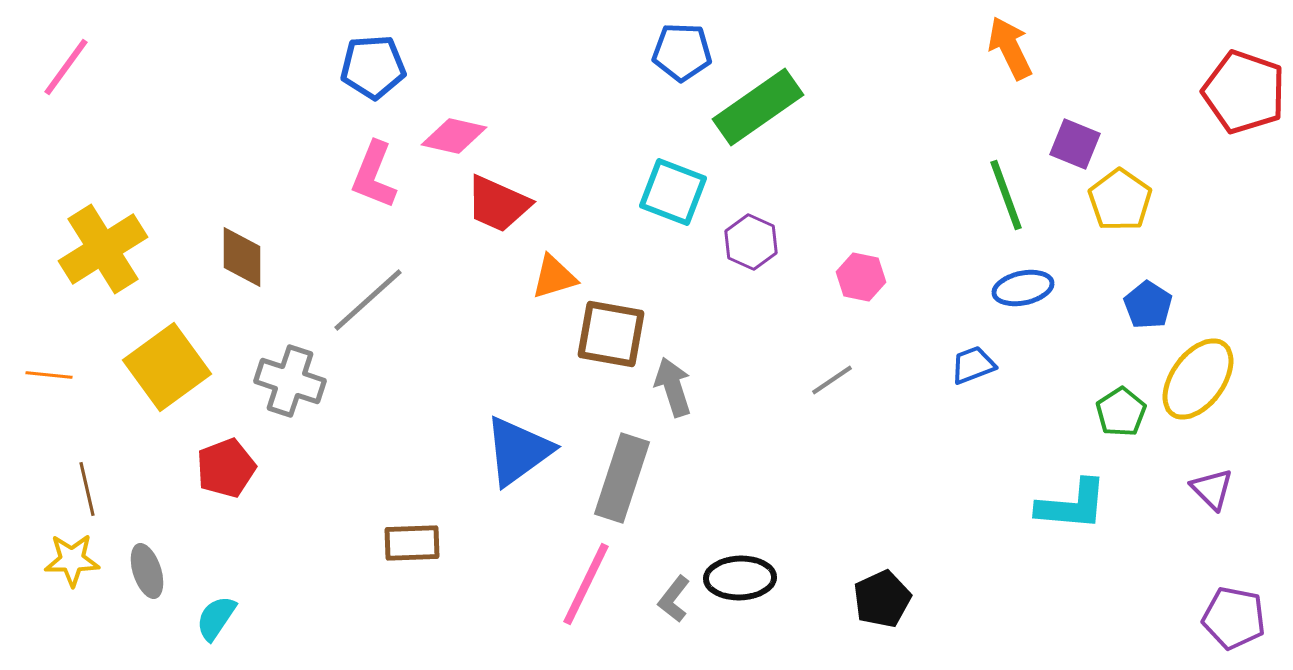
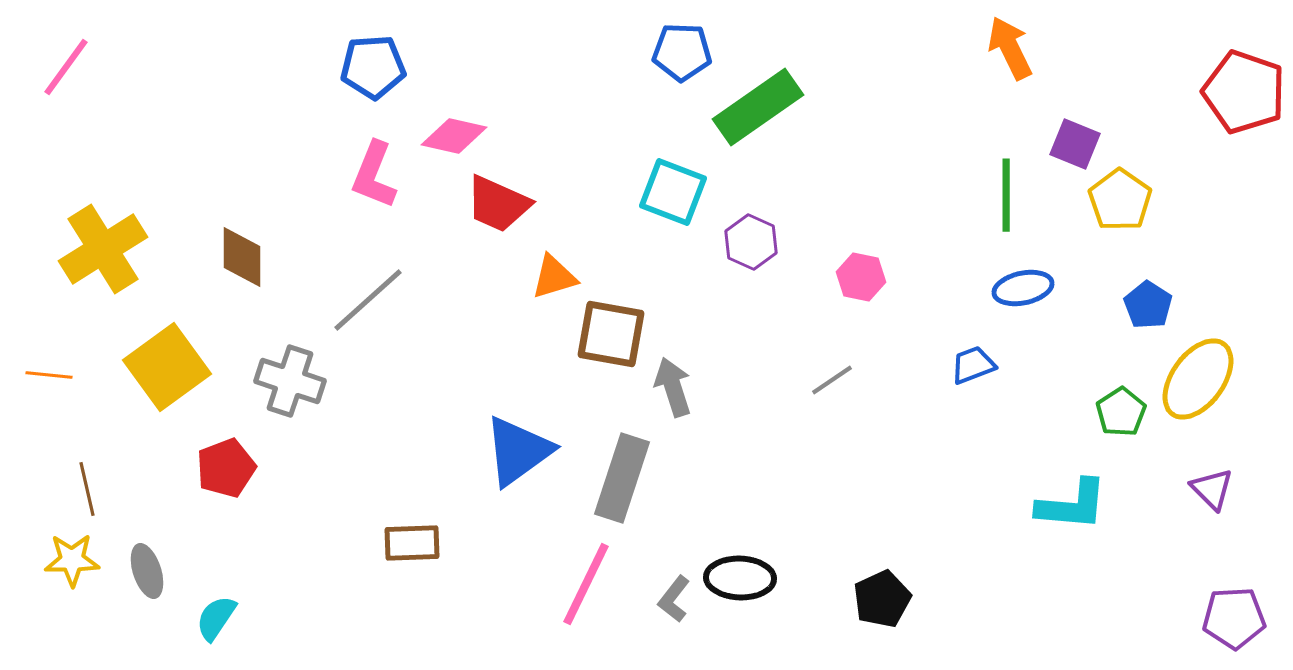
green line at (1006, 195): rotated 20 degrees clockwise
black ellipse at (740, 578): rotated 4 degrees clockwise
purple pentagon at (1234, 618): rotated 14 degrees counterclockwise
